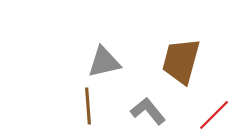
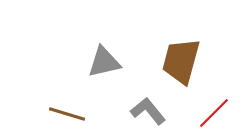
brown line: moved 21 px left, 8 px down; rotated 69 degrees counterclockwise
red line: moved 2 px up
